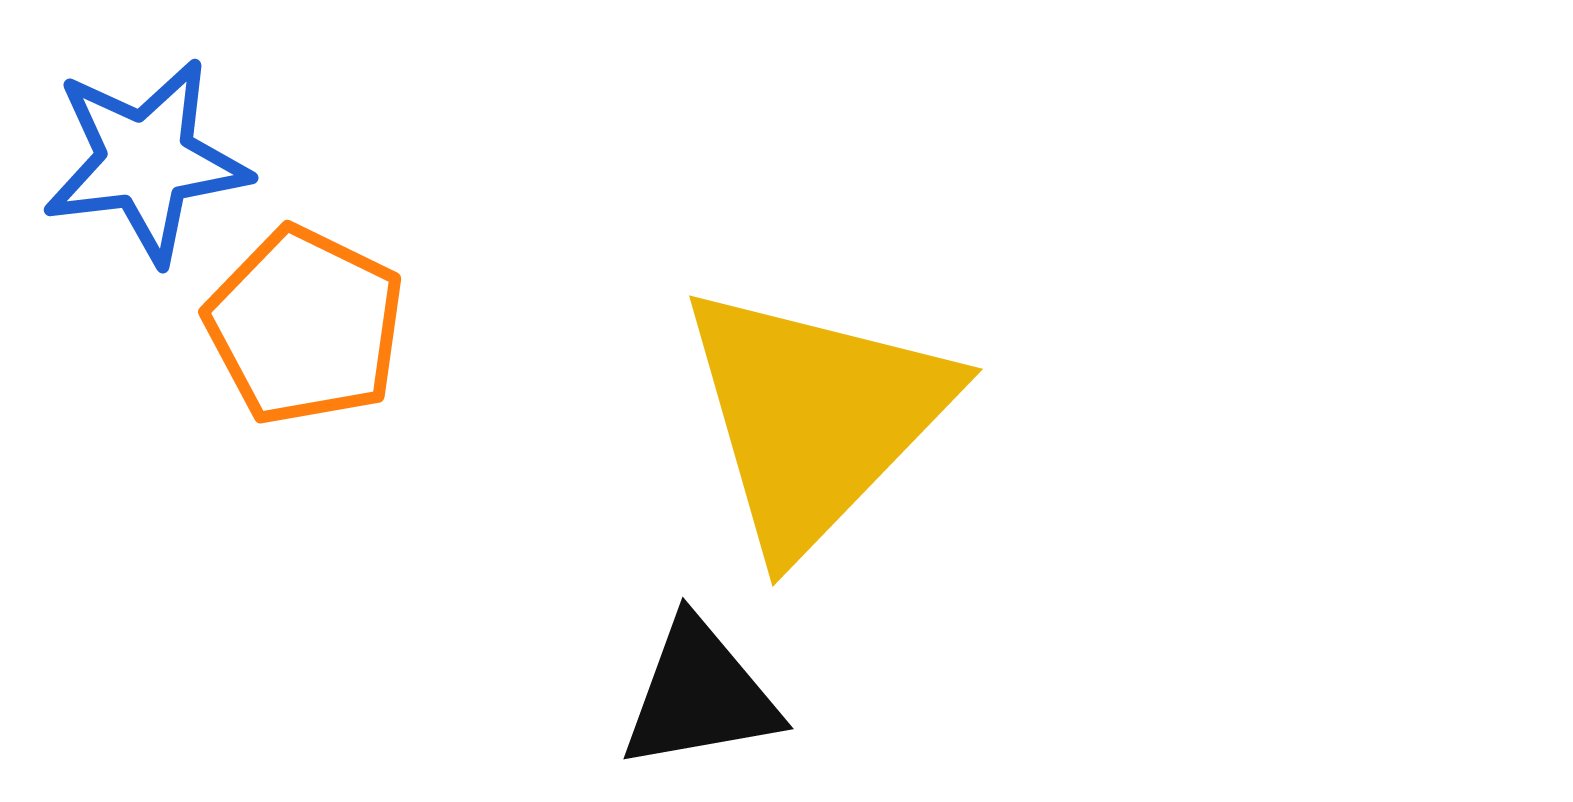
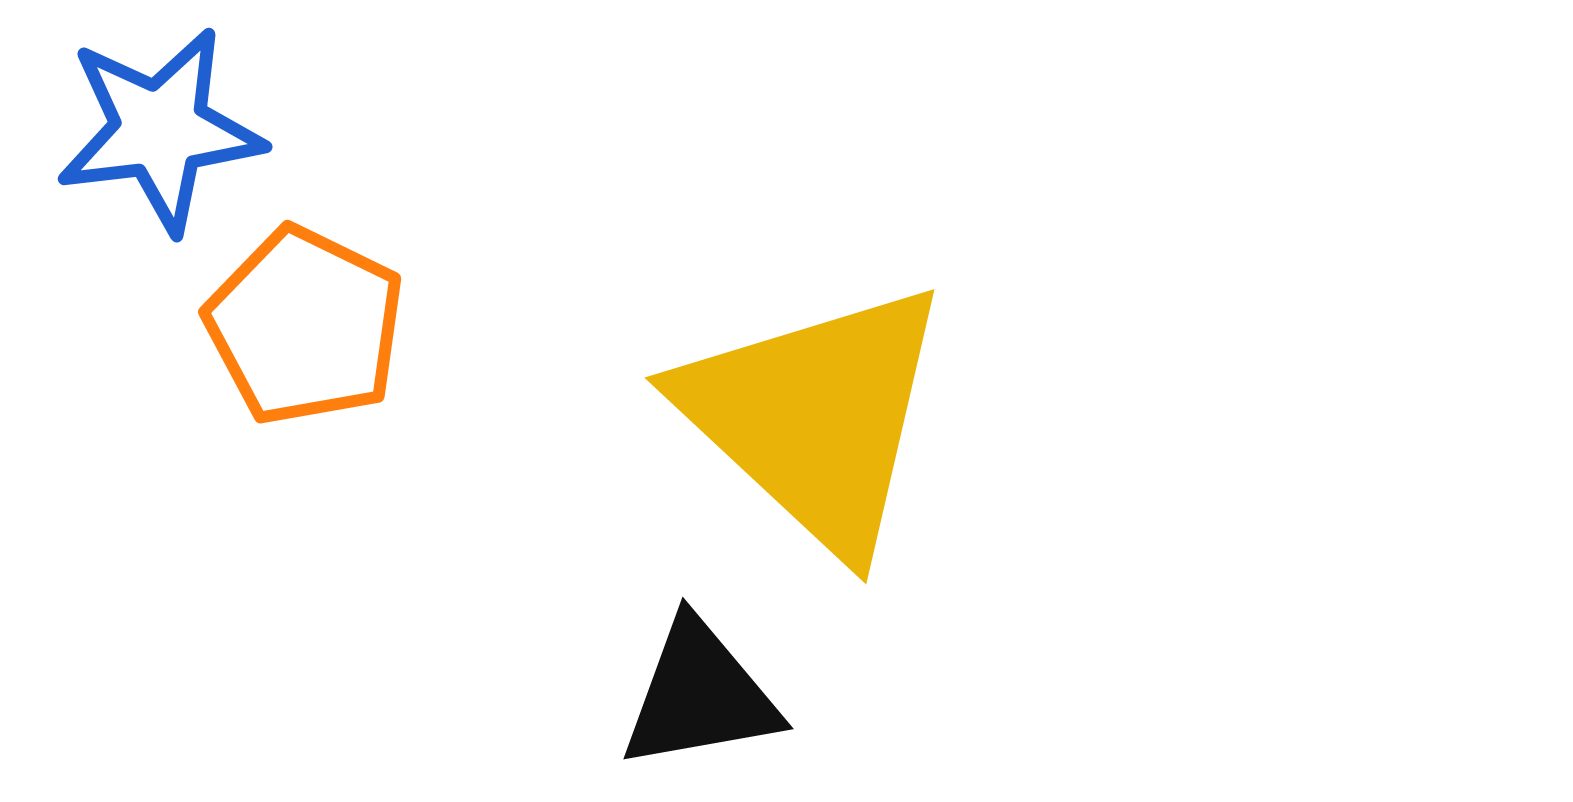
blue star: moved 14 px right, 31 px up
yellow triangle: rotated 31 degrees counterclockwise
